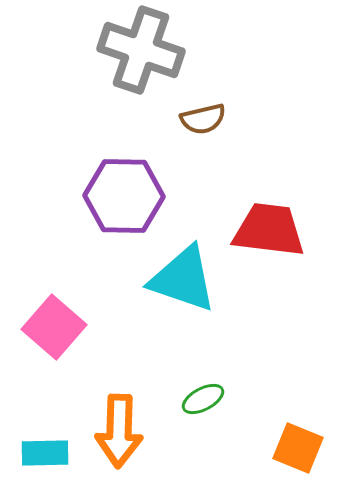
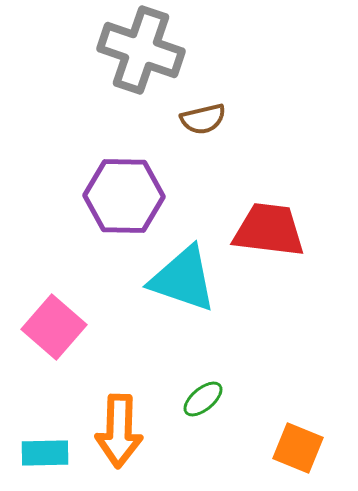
green ellipse: rotated 12 degrees counterclockwise
